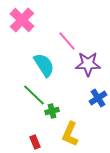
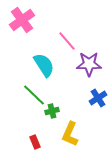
pink cross: rotated 10 degrees clockwise
purple star: moved 1 px right
